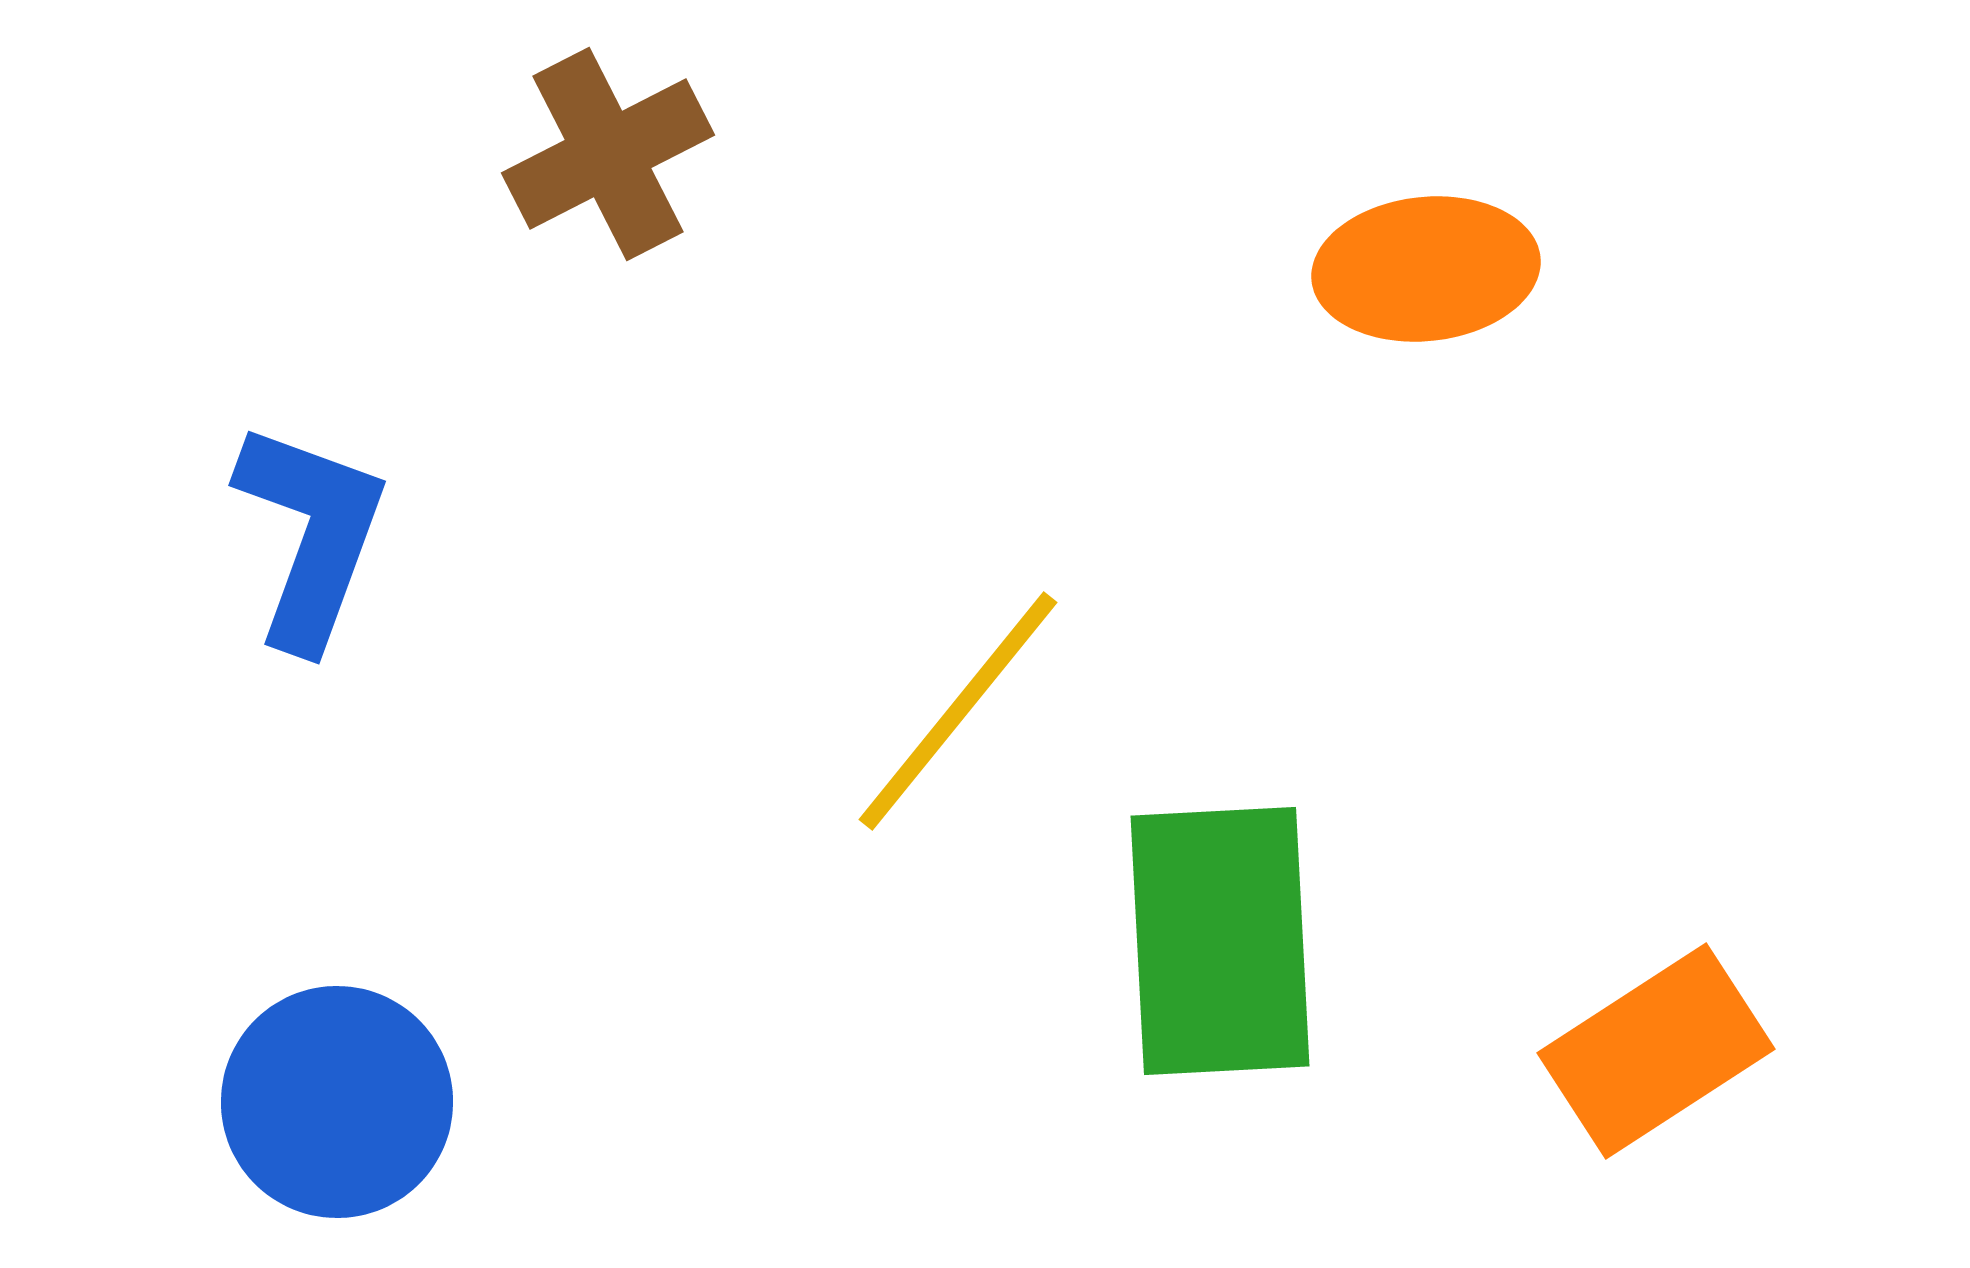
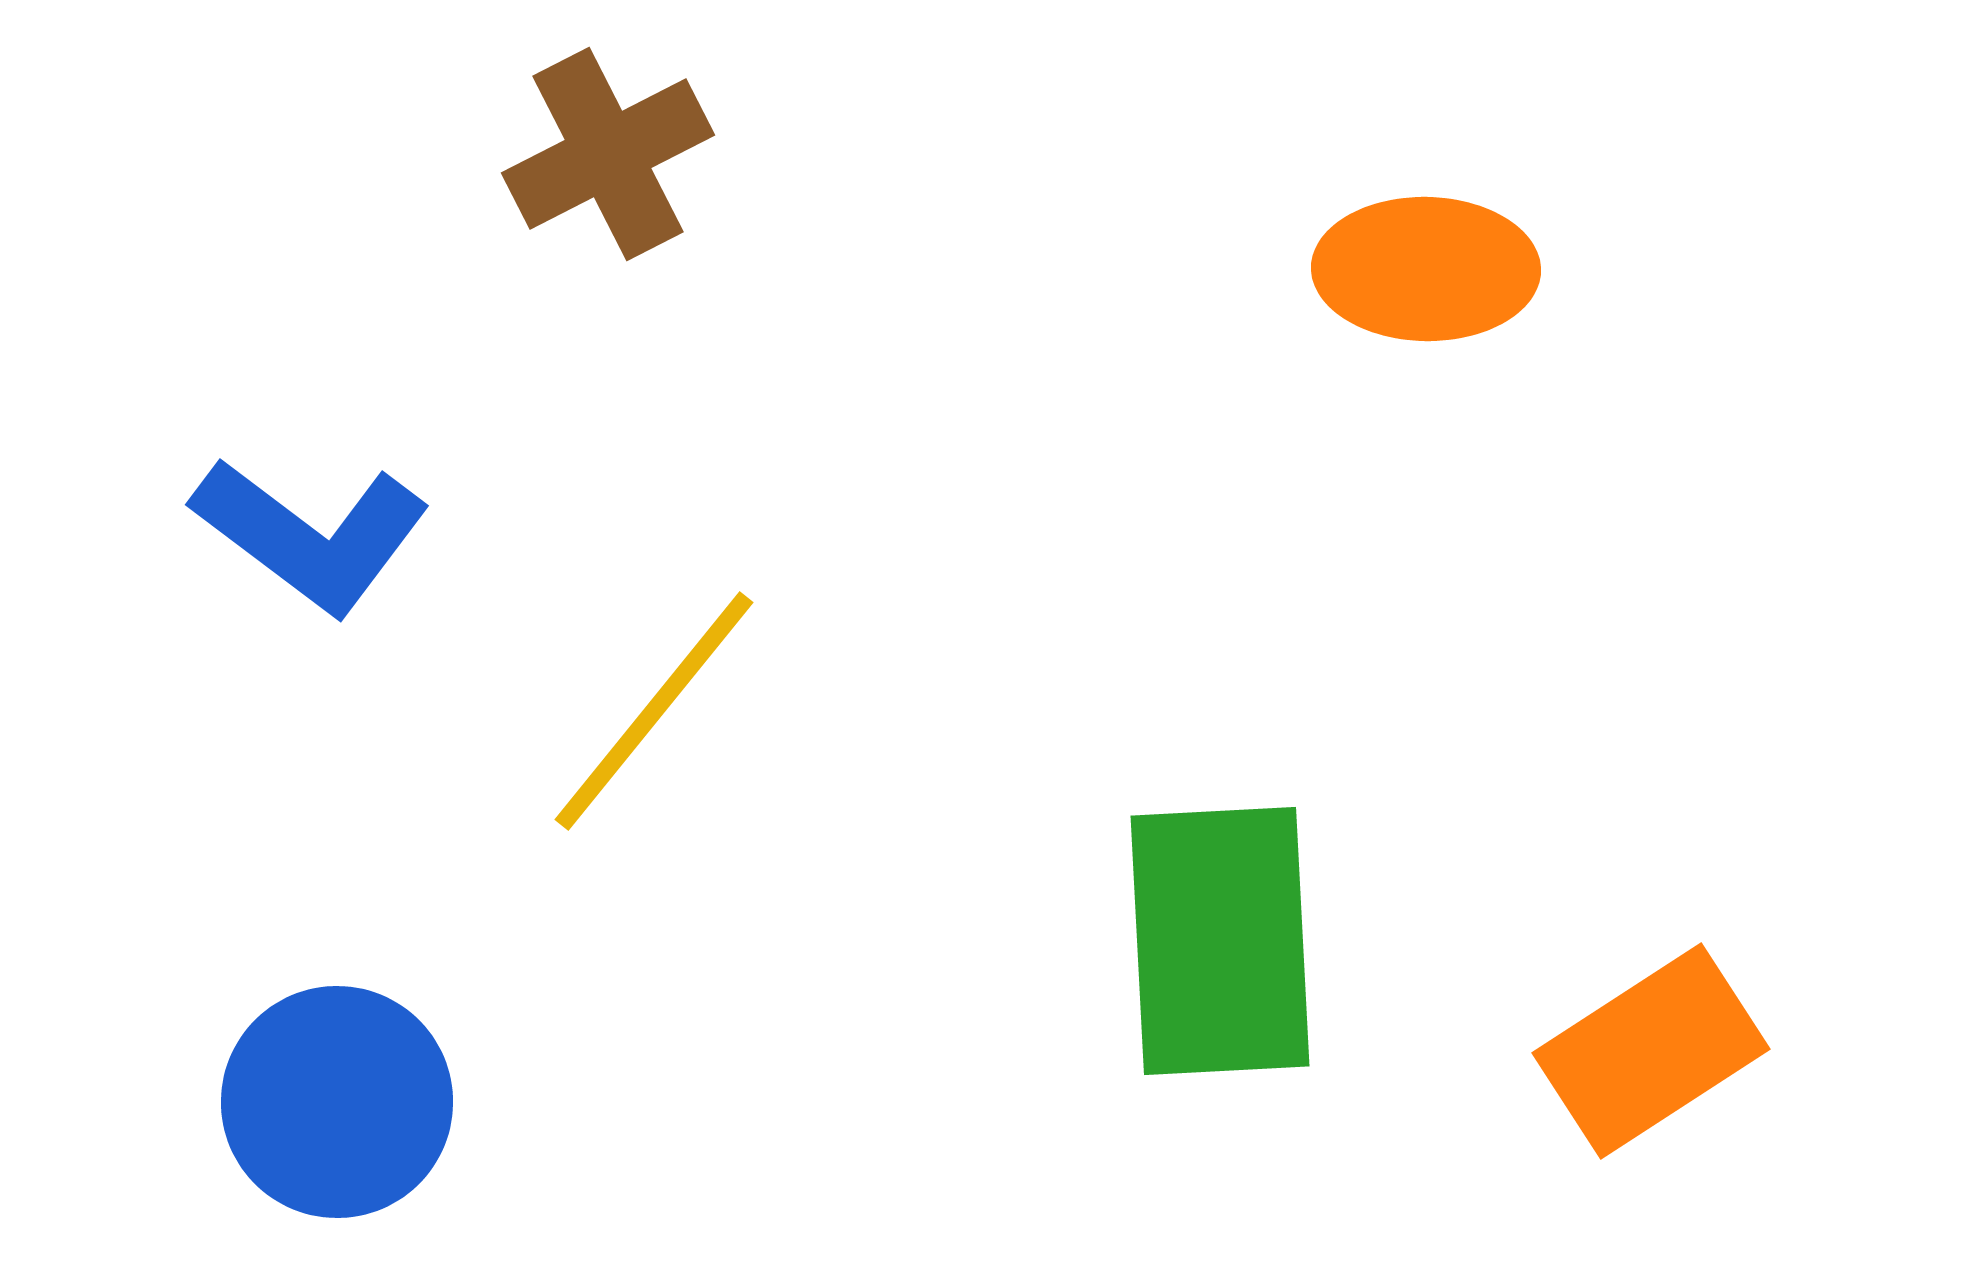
orange ellipse: rotated 7 degrees clockwise
blue L-shape: rotated 107 degrees clockwise
yellow line: moved 304 px left
orange rectangle: moved 5 px left
